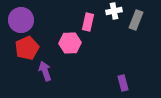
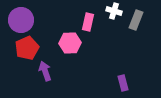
white cross: rotated 28 degrees clockwise
